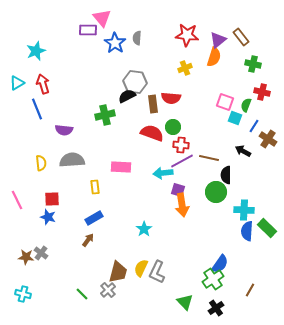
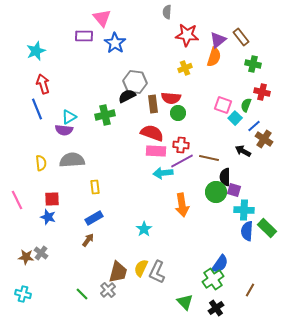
purple rectangle at (88, 30): moved 4 px left, 6 px down
gray semicircle at (137, 38): moved 30 px right, 26 px up
cyan triangle at (17, 83): moved 52 px right, 34 px down
pink square at (225, 102): moved 2 px left, 3 px down
cyan square at (235, 118): rotated 24 degrees clockwise
blue line at (254, 126): rotated 16 degrees clockwise
green circle at (173, 127): moved 5 px right, 14 px up
brown cross at (268, 139): moved 4 px left
pink rectangle at (121, 167): moved 35 px right, 16 px up
black semicircle at (226, 175): moved 1 px left, 2 px down
purple square at (178, 190): moved 56 px right
